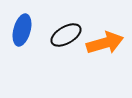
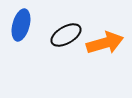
blue ellipse: moved 1 px left, 5 px up
